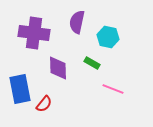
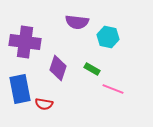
purple semicircle: rotated 95 degrees counterclockwise
purple cross: moved 9 px left, 9 px down
green rectangle: moved 6 px down
purple diamond: rotated 20 degrees clockwise
red semicircle: rotated 60 degrees clockwise
